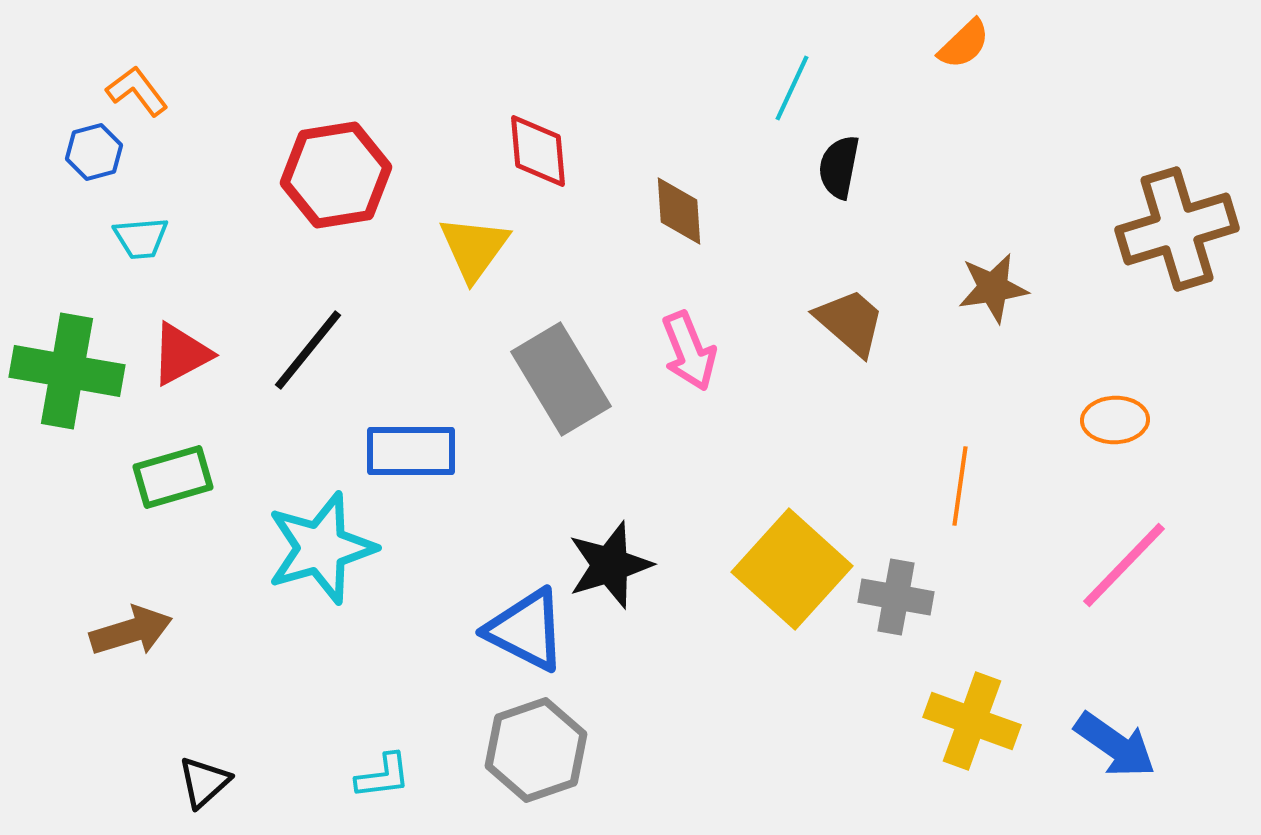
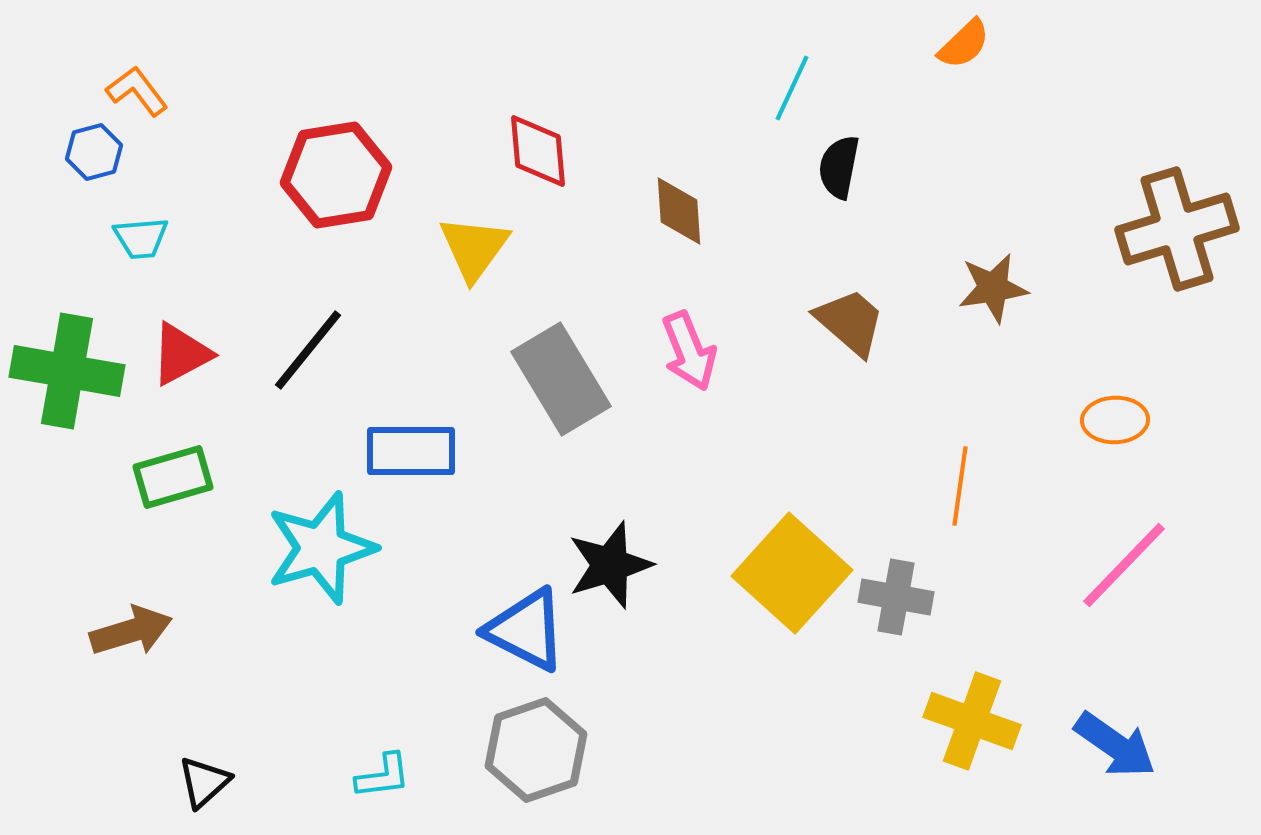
yellow square: moved 4 px down
